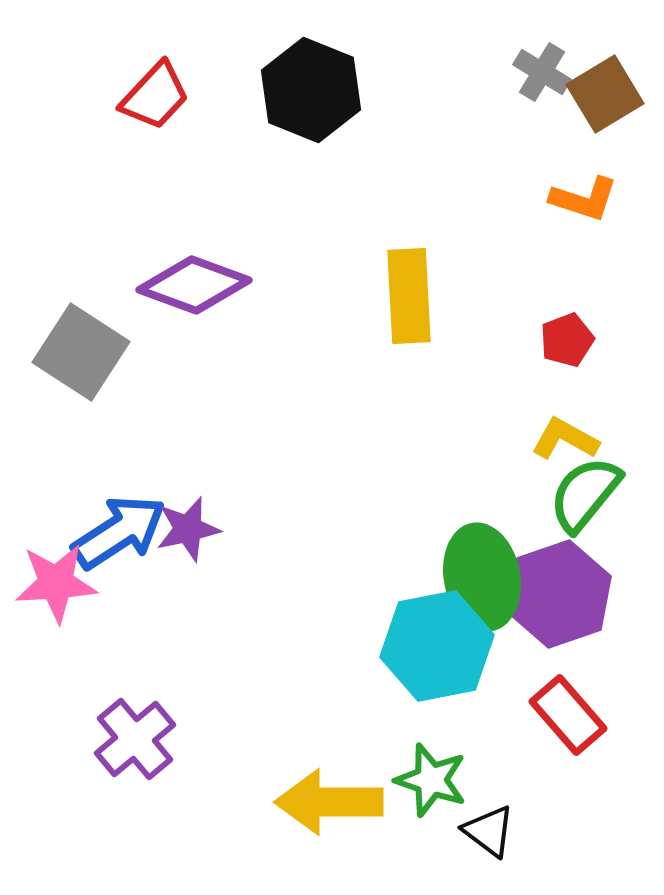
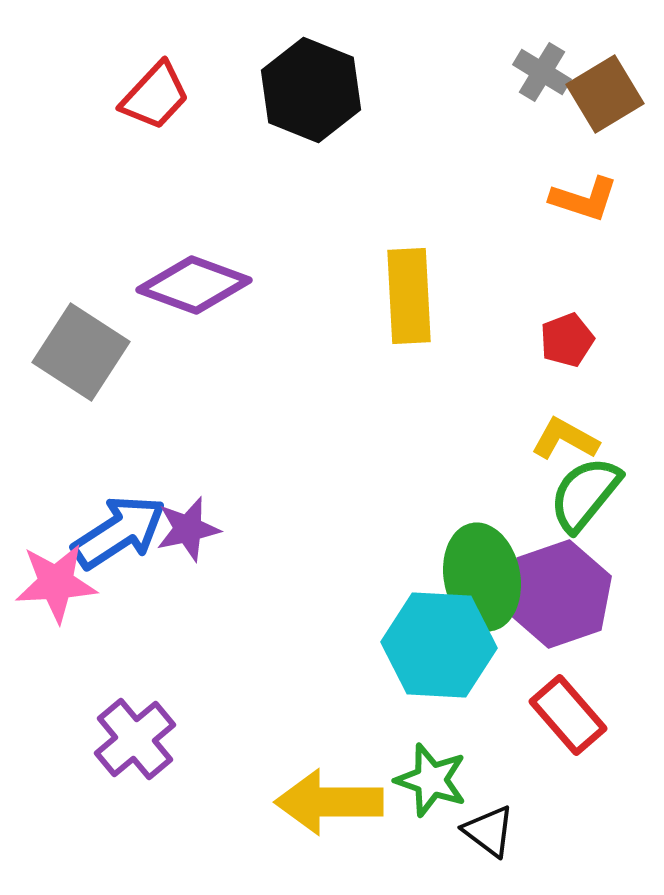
cyan hexagon: moved 2 px right, 1 px up; rotated 14 degrees clockwise
